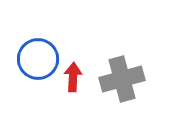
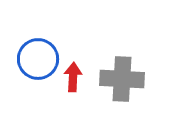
gray cross: rotated 18 degrees clockwise
